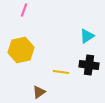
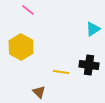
pink line: moved 4 px right; rotated 72 degrees counterclockwise
cyan triangle: moved 6 px right, 7 px up
yellow hexagon: moved 3 px up; rotated 20 degrees counterclockwise
brown triangle: rotated 40 degrees counterclockwise
